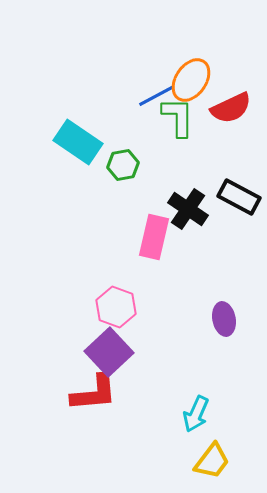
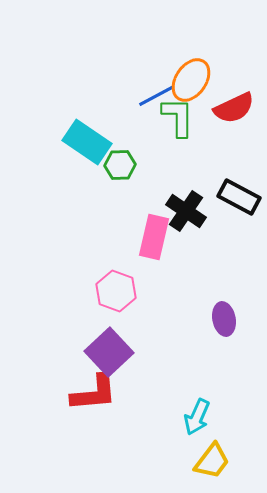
red semicircle: moved 3 px right
cyan rectangle: moved 9 px right
green hexagon: moved 3 px left; rotated 8 degrees clockwise
black cross: moved 2 px left, 2 px down
pink hexagon: moved 16 px up
cyan arrow: moved 1 px right, 3 px down
